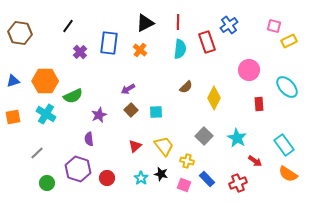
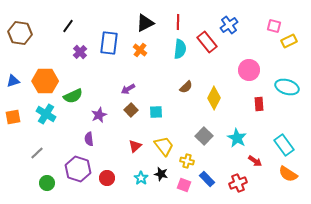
red rectangle at (207, 42): rotated 20 degrees counterclockwise
cyan ellipse at (287, 87): rotated 30 degrees counterclockwise
